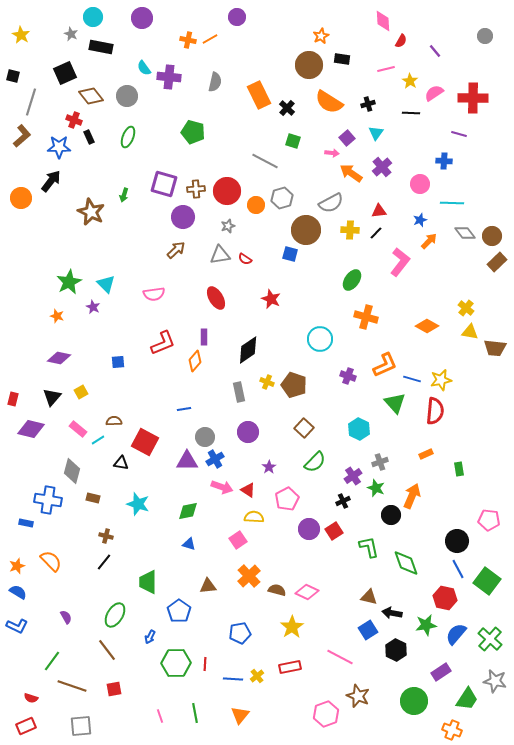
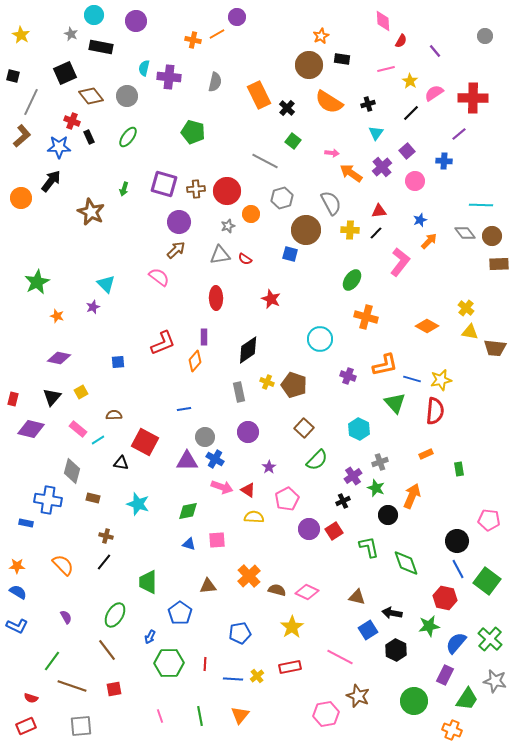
cyan circle at (93, 17): moved 1 px right, 2 px up
purple circle at (142, 18): moved 6 px left, 3 px down
orange line at (210, 39): moved 7 px right, 5 px up
orange cross at (188, 40): moved 5 px right
cyan semicircle at (144, 68): rotated 49 degrees clockwise
gray line at (31, 102): rotated 8 degrees clockwise
black line at (411, 113): rotated 48 degrees counterclockwise
red cross at (74, 120): moved 2 px left, 1 px down
purple line at (459, 134): rotated 56 degrees counterclockwise
green ellipse at (128, 137): rotated 15 degrees clockwise
purple square at (347, 138): moved 60 px right, 13 px down
green square at (293, 141): rotated 21 degrees clockwise
pink circle at (420, 184): moved 5 px left, 3 px up
green arrow at (124, 195): moved 6 px up
gray semicircle at (331, 203): rotated 90 degrees counterclockwise
cyan line at (452, 203): moved 29 px right, 2 px down
orange circle at (256, 205): moved 5 px left, 9 px down
purple circle at (183, 217): moved 4 px left, 5 px down
brown rectangle at (497, 262): moved 2 px right, 2 px down; rotated 42 degrees clockwise
green star at (69, 282): moved 32 px left
pink semicircle at (154, 294): moved 5 px right, 17 px up; rotated 135 degrees counterclockwise
red ellipse at (216, 298): rotated 30 degrees clockwise
purple star at (93, 307): rotated 24 degrees clockwise
orange L-shape at (385, 365): rotated 12 degrees clockwise
brown semicircle at (114, 421): moved 6 px up
blue cross at (215, 459): rotated 30 degrees counterclockwise
green semicircle at (315, 462): moved 2 px right, 2 px up
black circle at (391, 515): moved 3 px left
pink square at (238, 540): moved 21 px left; rotated 30 degrees clockwise
orange semicircle at (51, 561): moved 12 px right, 4 px down
orange star at (17, 566): rotated 21 degrees clockwise
brown triangle at (369, 597): moved 12 px left
blue pentagon at (179, 611): moved 1 px right, 2 px down
green star at (426, 625): moved 3 px right, 1 px down
blue semicircle at (456, 634): moved 9 px down
green hexagon at (176, 663): moved 7 px left
purple rectangle at (441, 672): moved 4 px right, 3 px down; rotated 30 degrees counterclockwise
green line at (195, 713): moved 5 px right, 3 px down
pink hexagon at (326, 714): rotated 10 degrees clockwise
